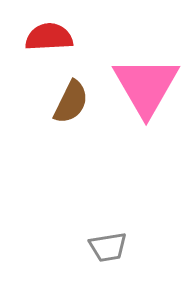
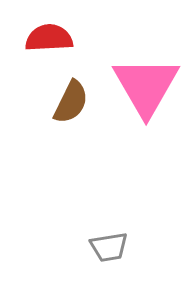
red semicircle: moved 1 px down
gray trapezoid: moved 1 px right
